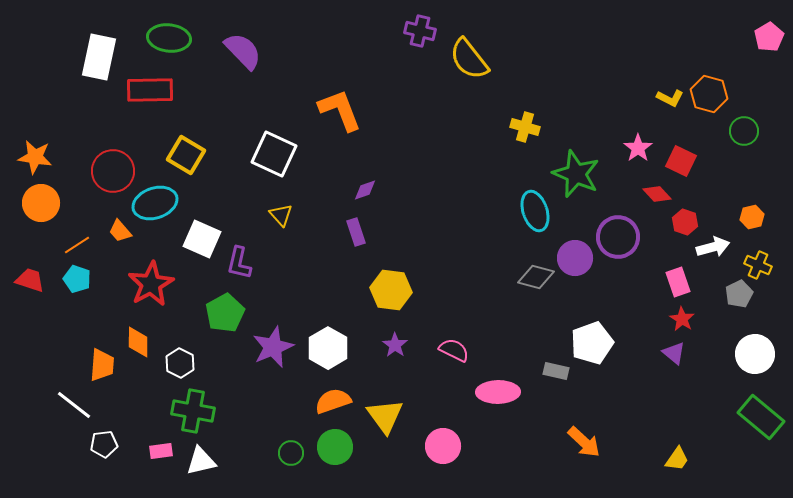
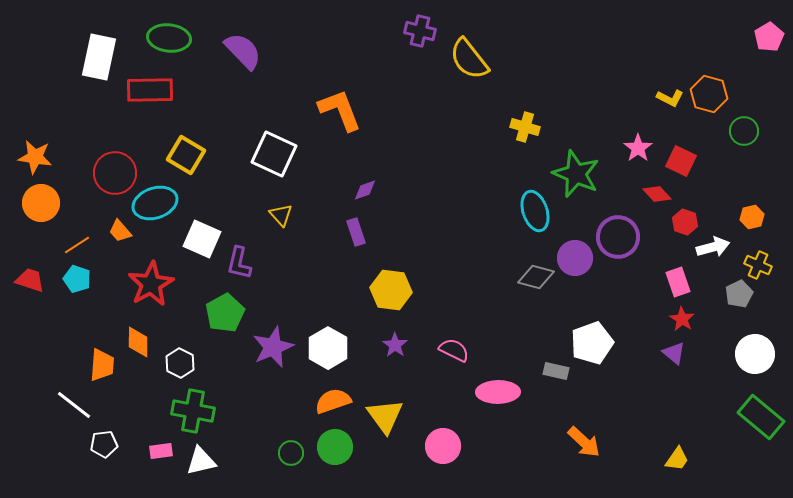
red circle at (113, 171): moved 2 px right, 2 px down
